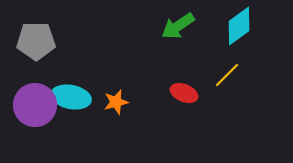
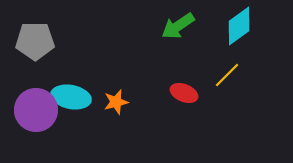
gray pentagon: moved 1 px left
purple circle: moved 1 px right, 5 px down
